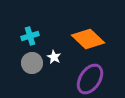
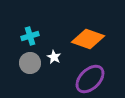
orange diamond: rotated 24 degrees counterclockwise
gray circle: moved 2 px left
purple ellipse: rotated 12 degrees clockwise
